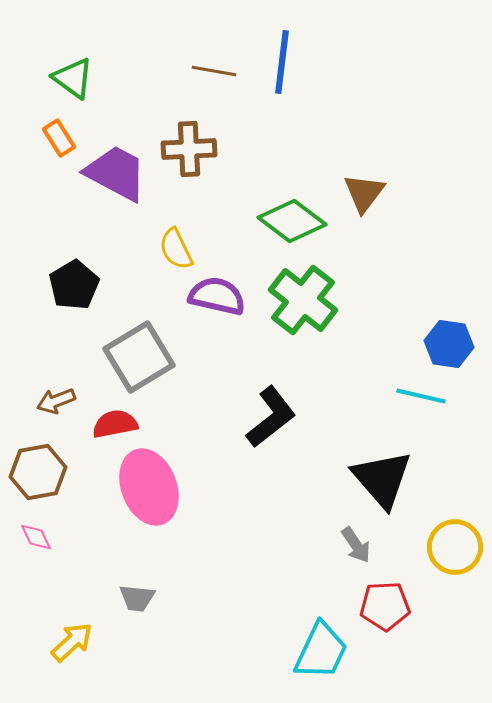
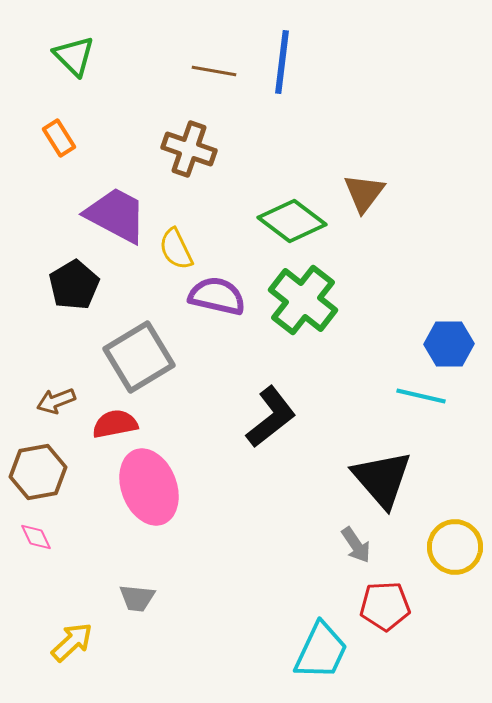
green triangle: moved 1 px right, 22 px up; rotated 9 degrees clockwise
brown cross: rotated 22 degrees clockwise
purple trapezoid: moved 42 px down
blue hexagon: rotated 9 degrees counterclockwise
